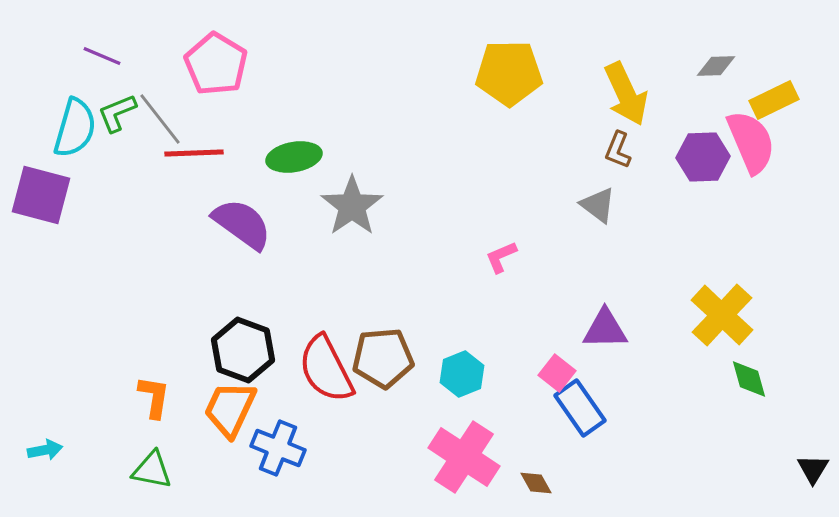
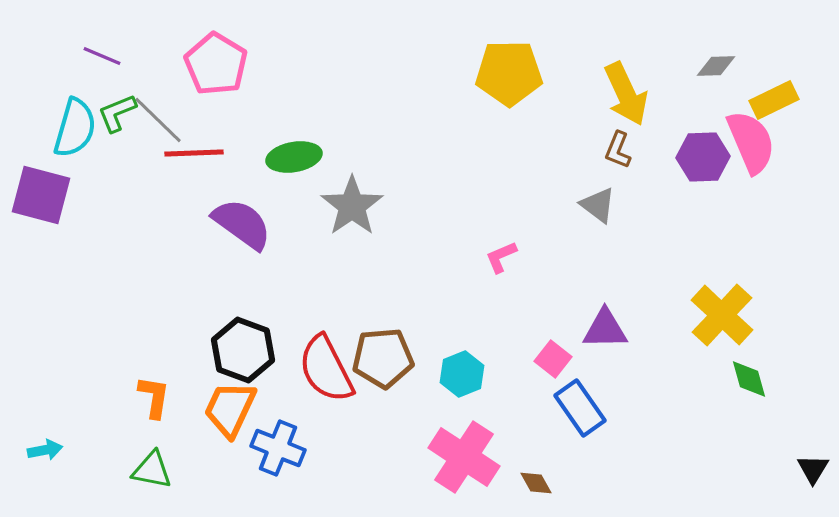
gray line: moved 2 px left, 1 px down; rotated 8 degrees counterclockwise
pink square: moved 4 px left, 14 px up
